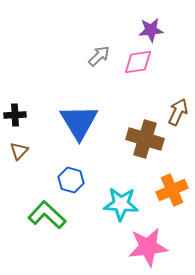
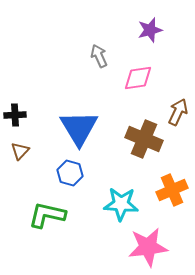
purple star: moved 1 px left; rotated 10 degrees counterclockwise
gray arrow: rotated 70 degrees counterclockwise
pink diamond: moved 16 px down
blue triangle: moved 6 px down
brown cross: moved 1 px left; rotated 6 degrees clockwise
brown triangle: moved 1 px right
blue hexagon: moved 1 px left, 7 px up
green L-shape: rotated 30 degrees counterclockwise
